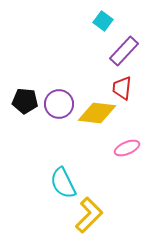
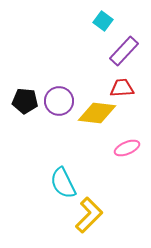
red trapezoid: rotated 80 degrees clockwise
purple circle: moved 3 px up
